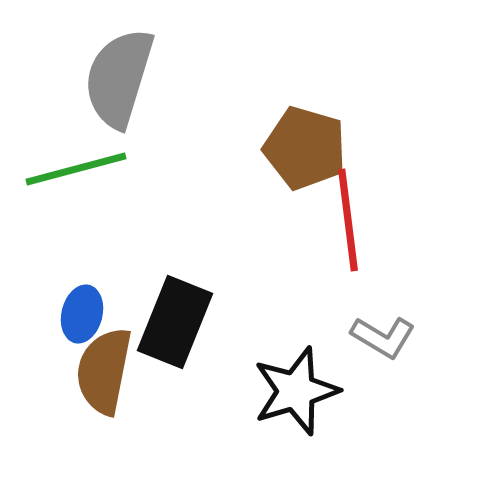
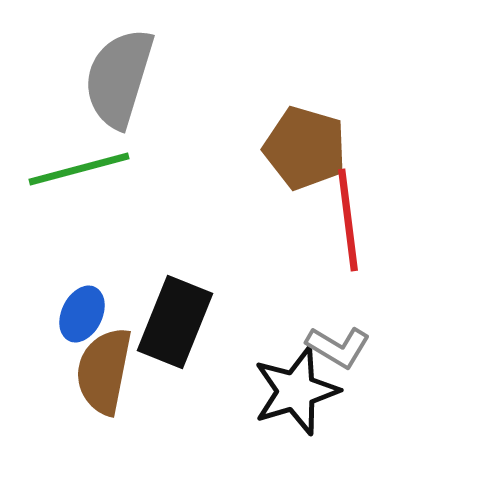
green line: moved 3 px right
blue ellipse: rotated 12 degrees clockwise
gray L-shape: moved 45 px left, 10 px down
